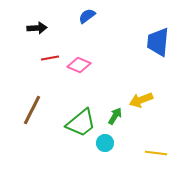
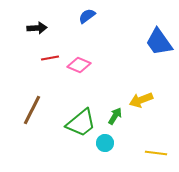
blue trapezoid: moved 1 px right; rotated 40 degrees counterclockwise
